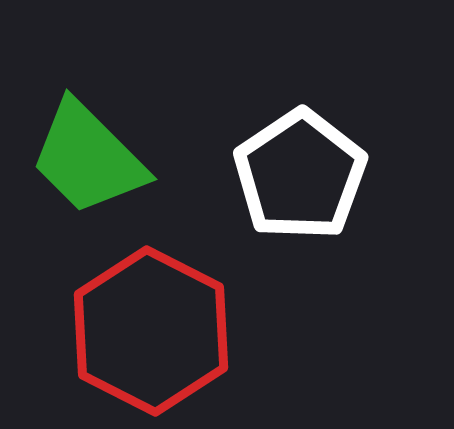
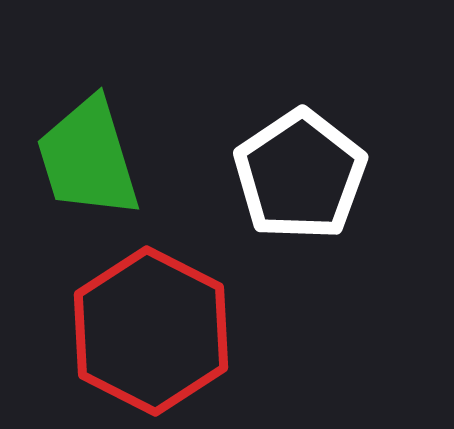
green trapezoid: rotated 28 degrees clockwise
